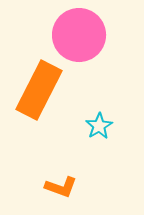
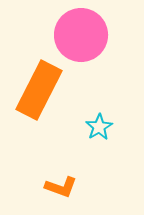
pink circle: moved 2 px right
cyan star: moved 1 px down
